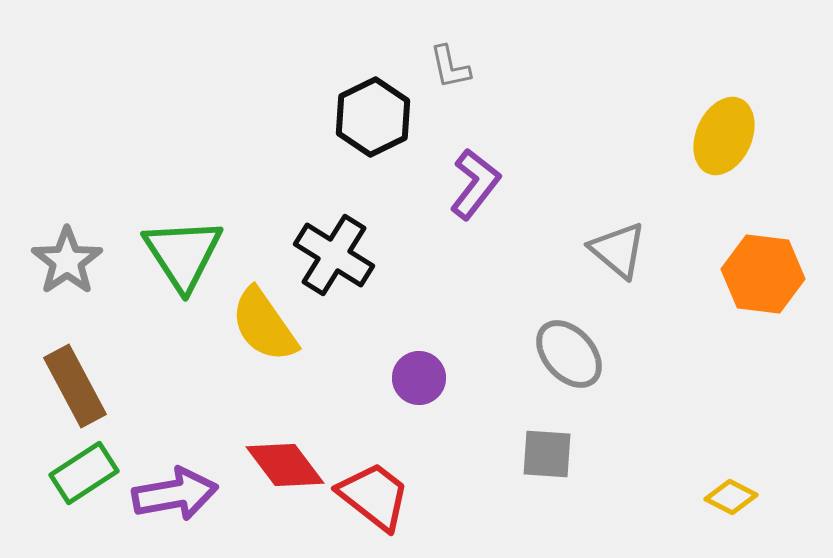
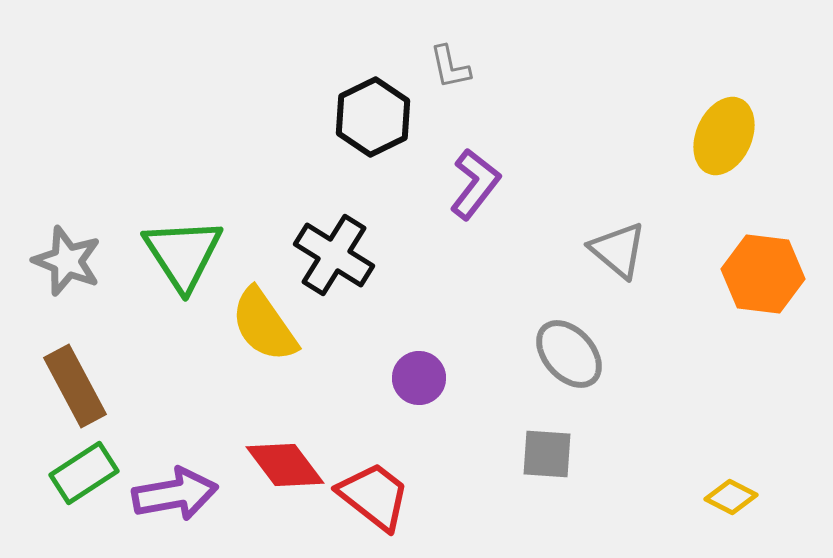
gray star: rotated 16 degrees counterclockwise
